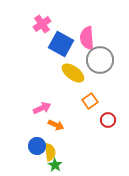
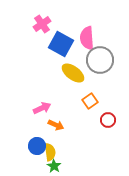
green star: moved 1 px left, 1 px down
